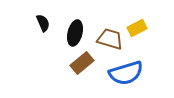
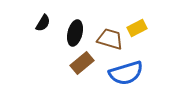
black semicircle: rotated 54 degrees clockwise
